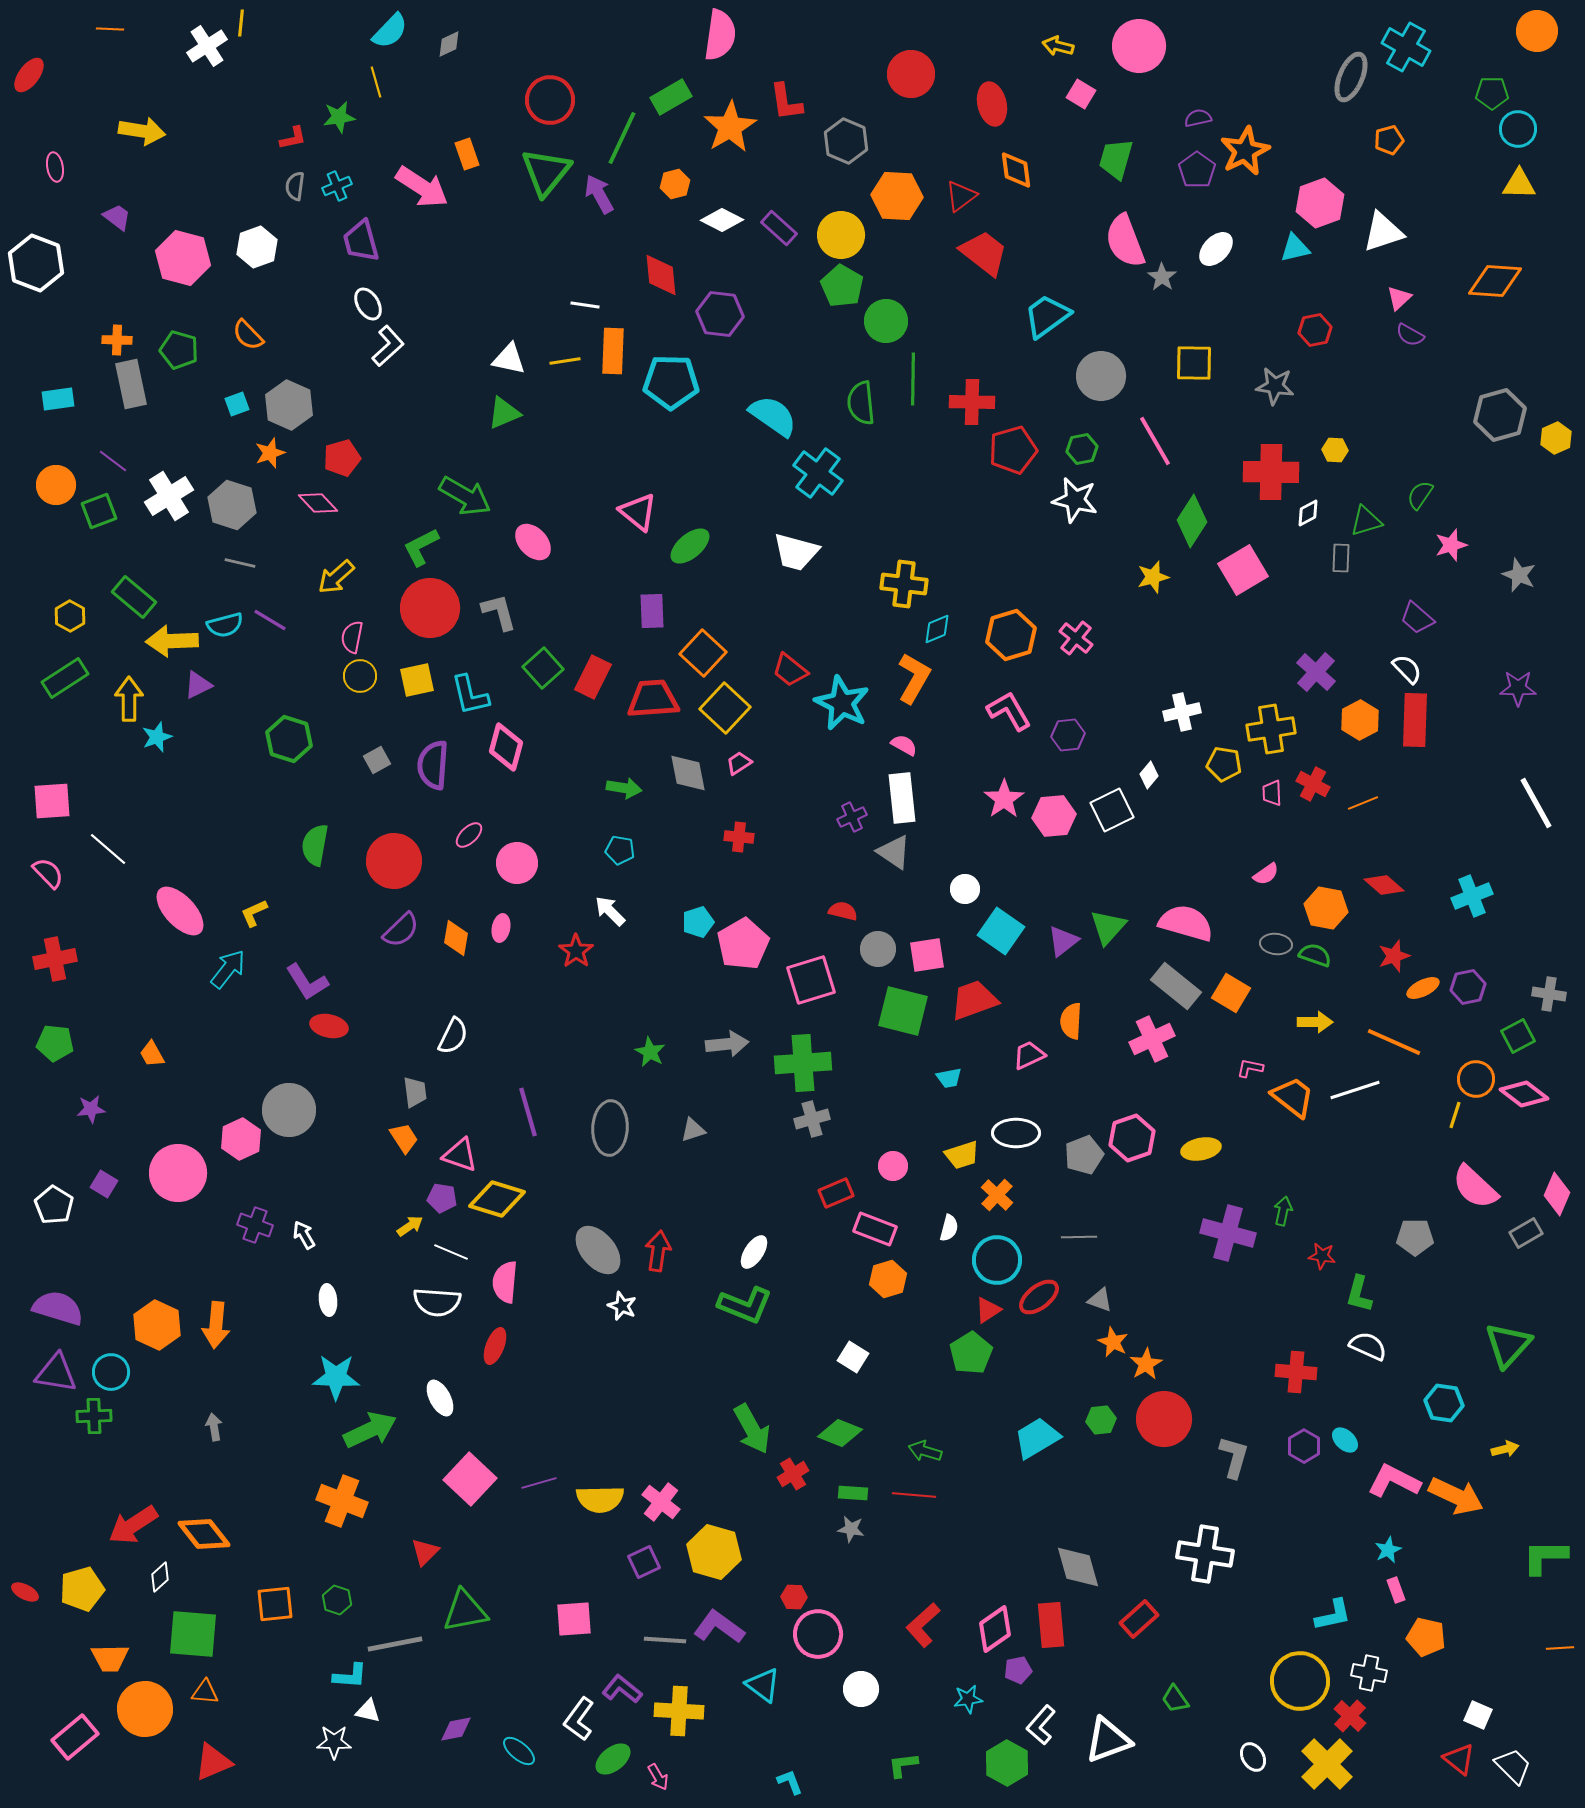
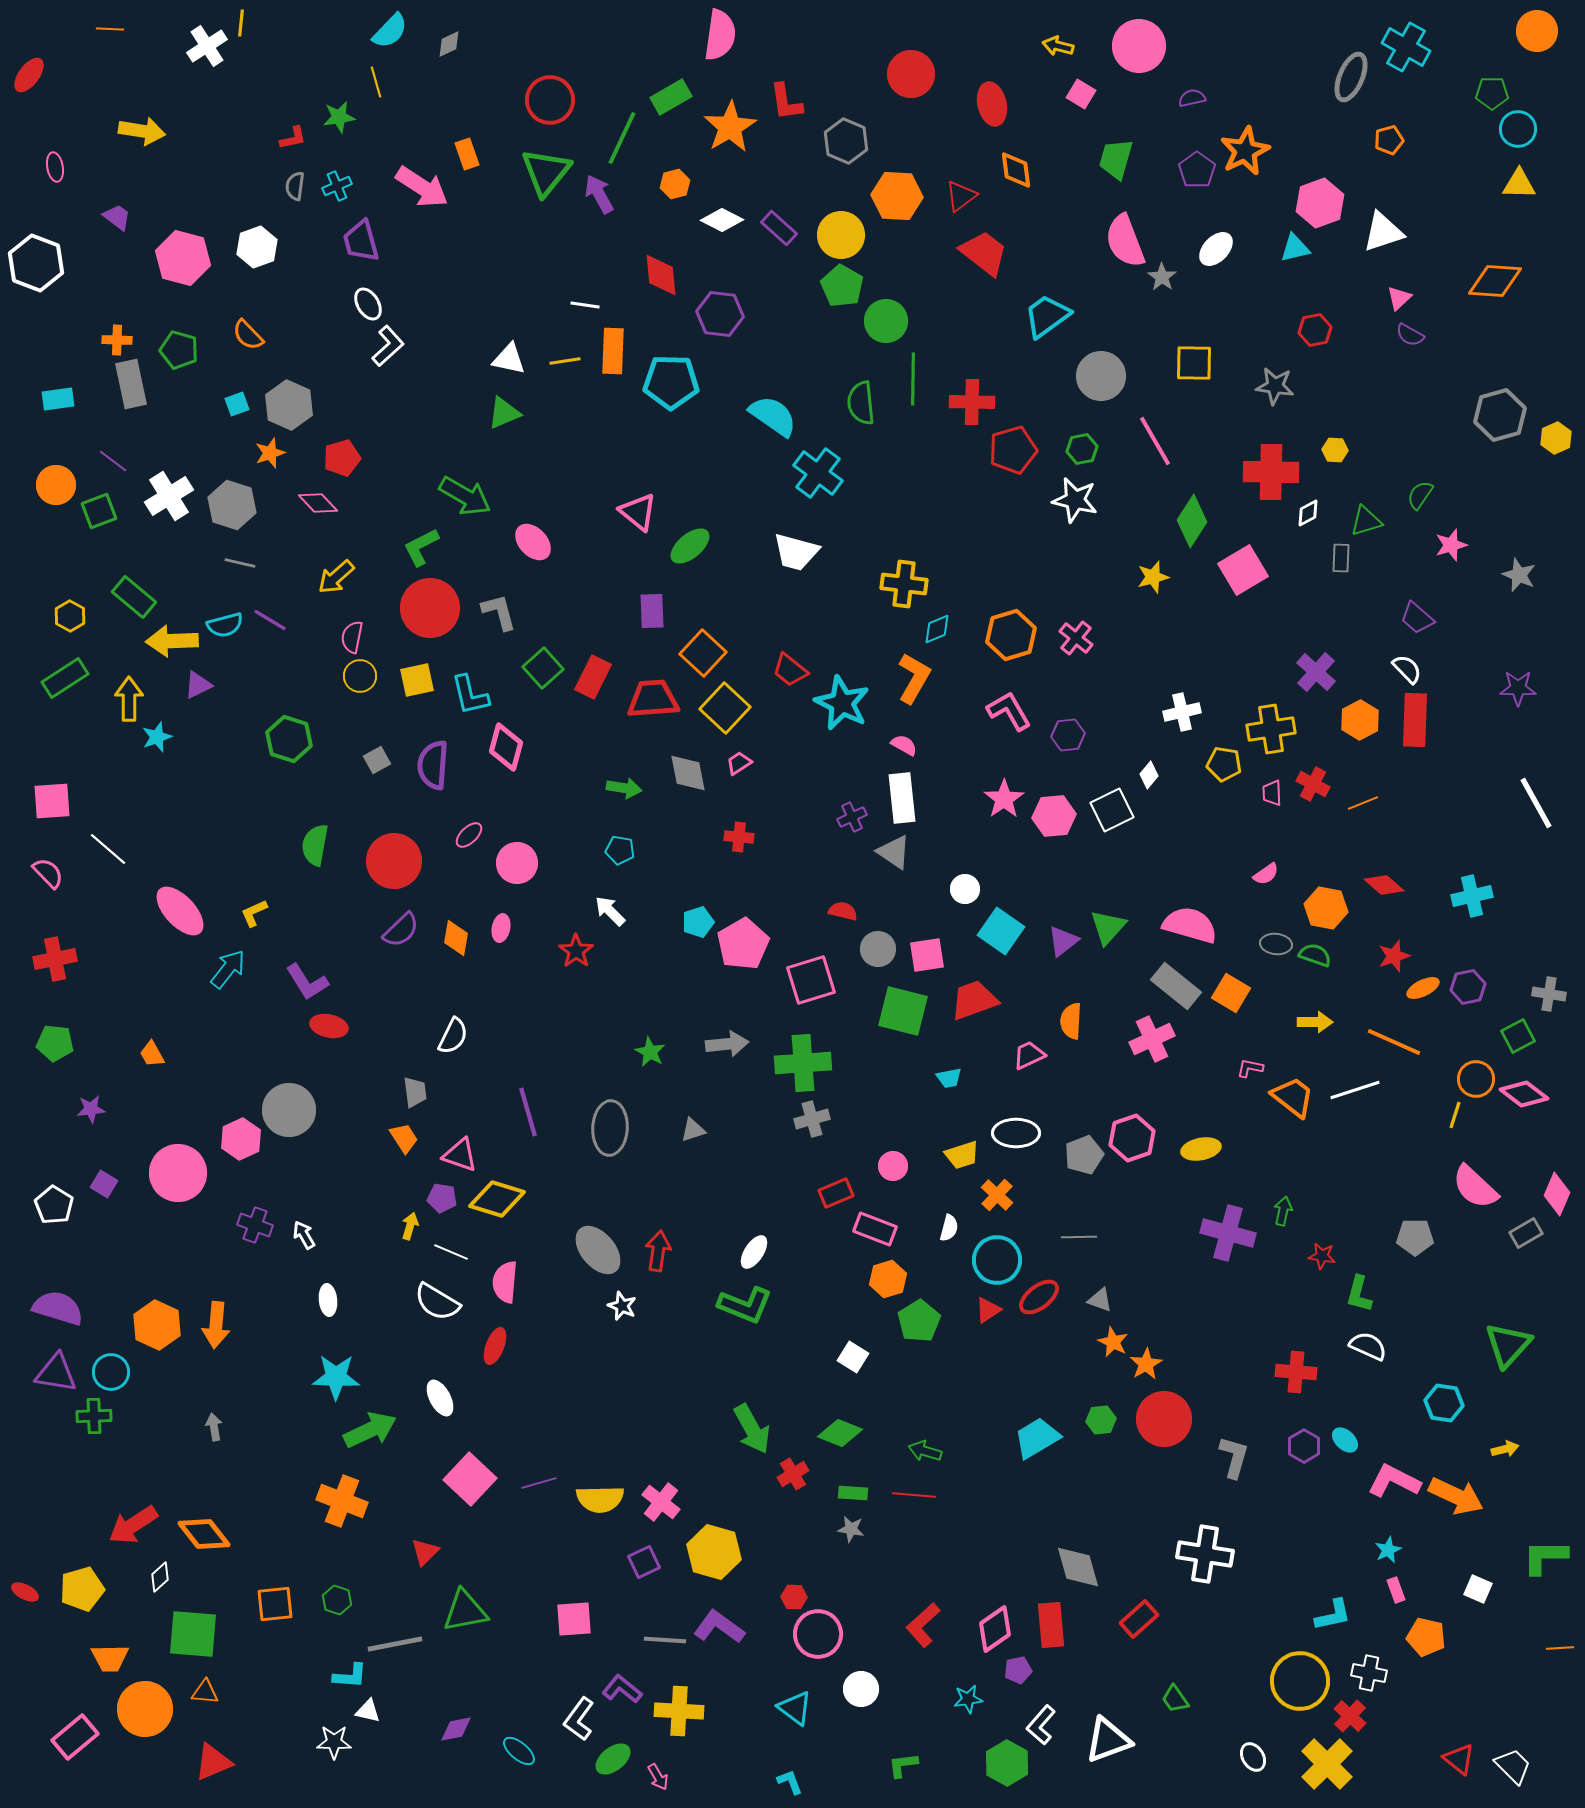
purple semicircle at (1198, 118): moved 6 px left, 20 px up
cyan cross at (1472, 896): rotated 9 degrees clockwise
pink semicircle at (1186, 923): moved 4 px right, 2 px down
yellow arrow at (410, 1226): rotated 40 degrees counterclockwise
white semicircle at (437, 1302): rotated 27 degrees clockwise
green pentagon at (971, 1353): moved 52 px left, 32 px up
cyan triangle at (763, 1685): moved 32 px right, 23 px down
white square at (1478, 1715): moved 126 px up
